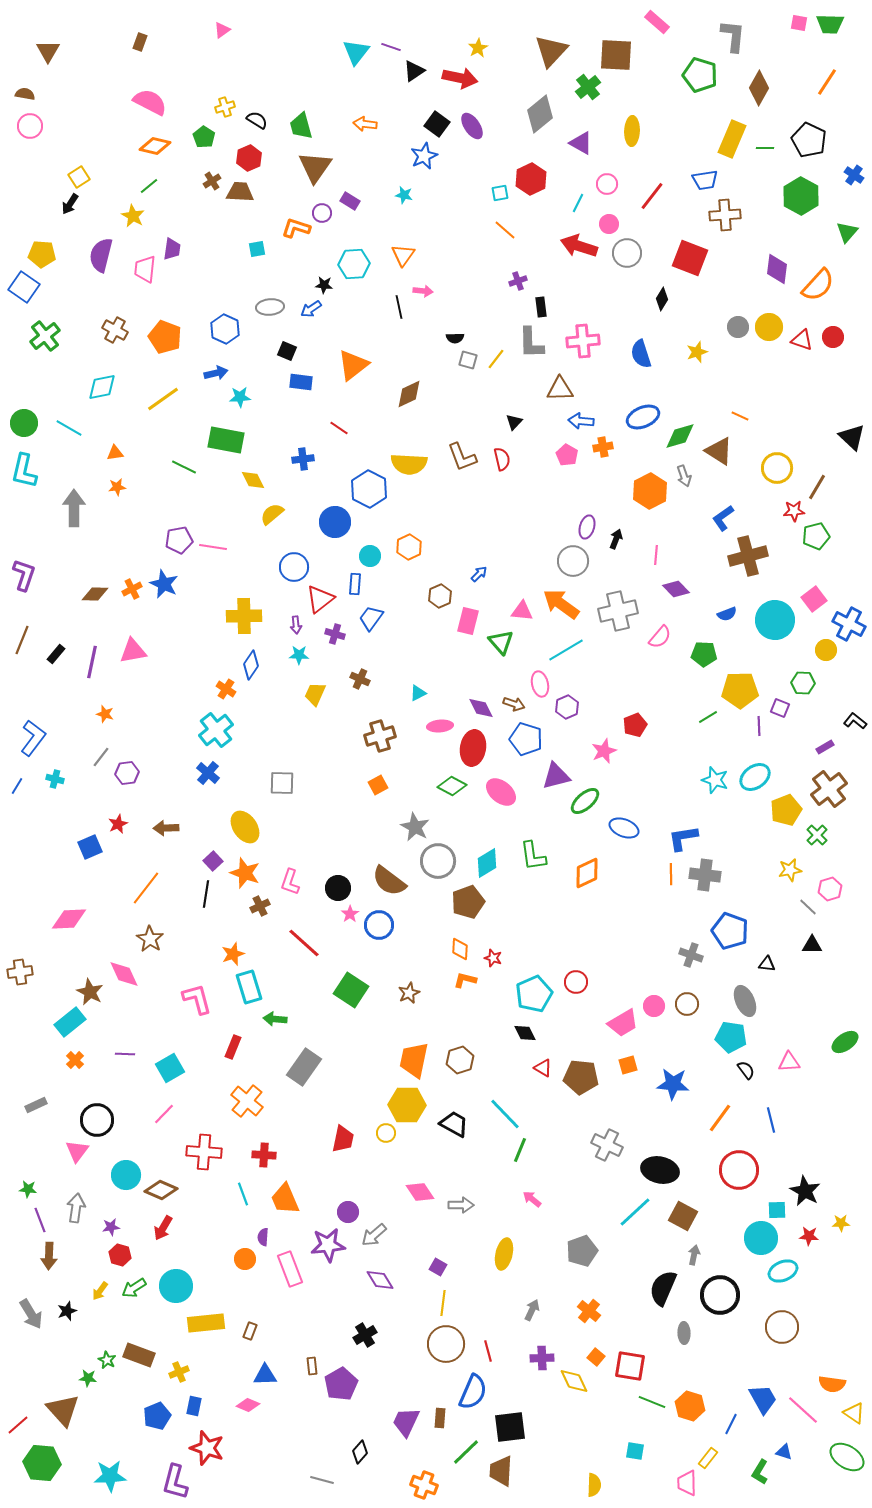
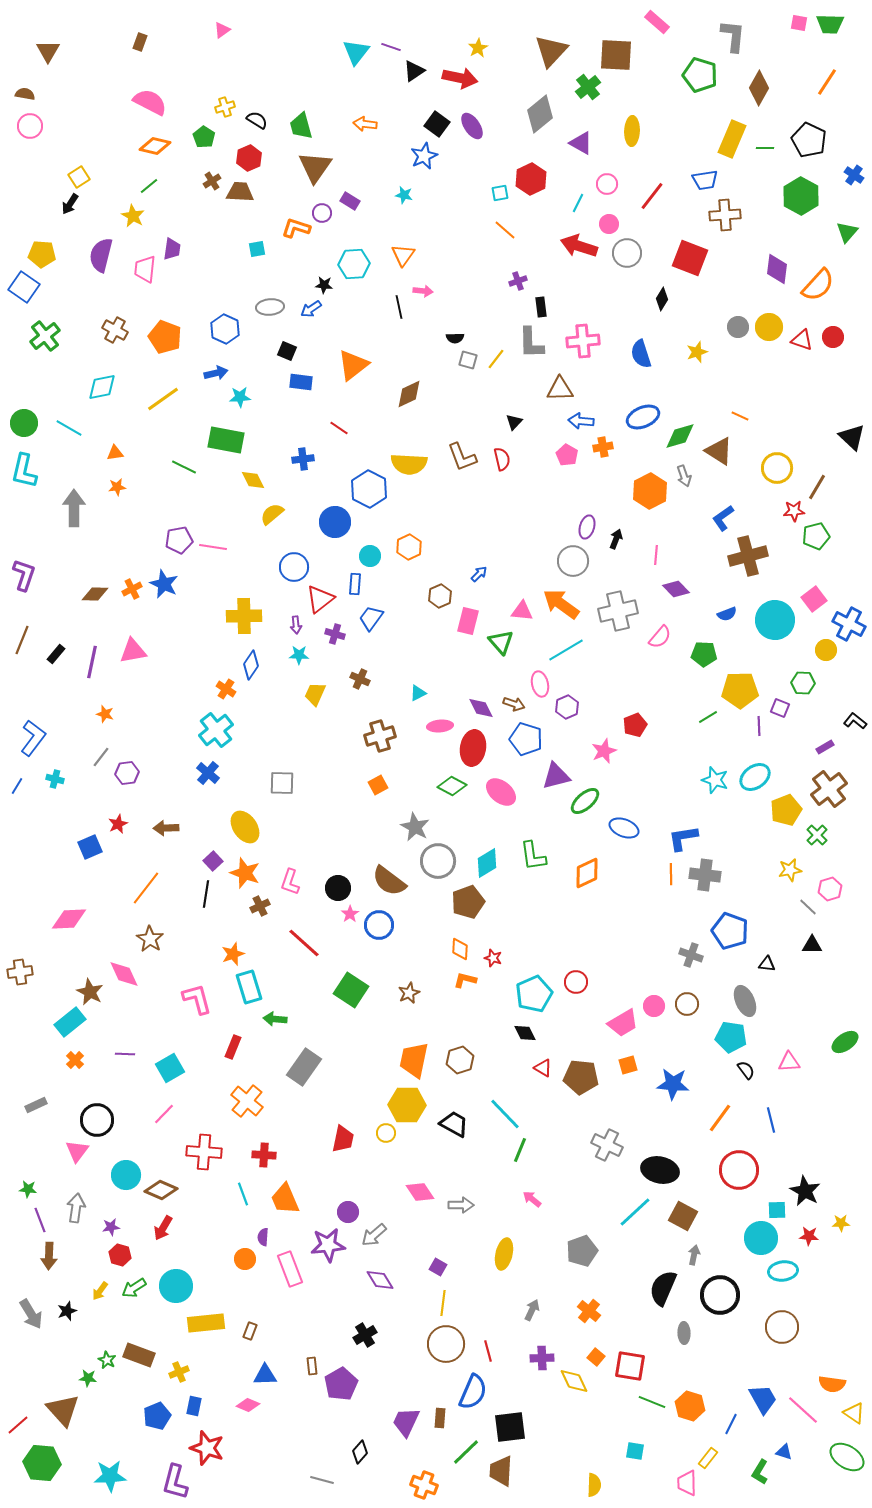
cyan ellipse at (783, 1271): rotated 16 degrees clockwise
